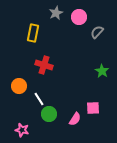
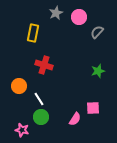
green star: moved 4 px left; rotated 24 degrees clockwise
green circle: moved 8 px left, 3 px down
